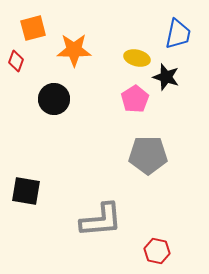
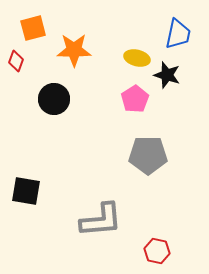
black star: moved 1 px right, 2 px up
